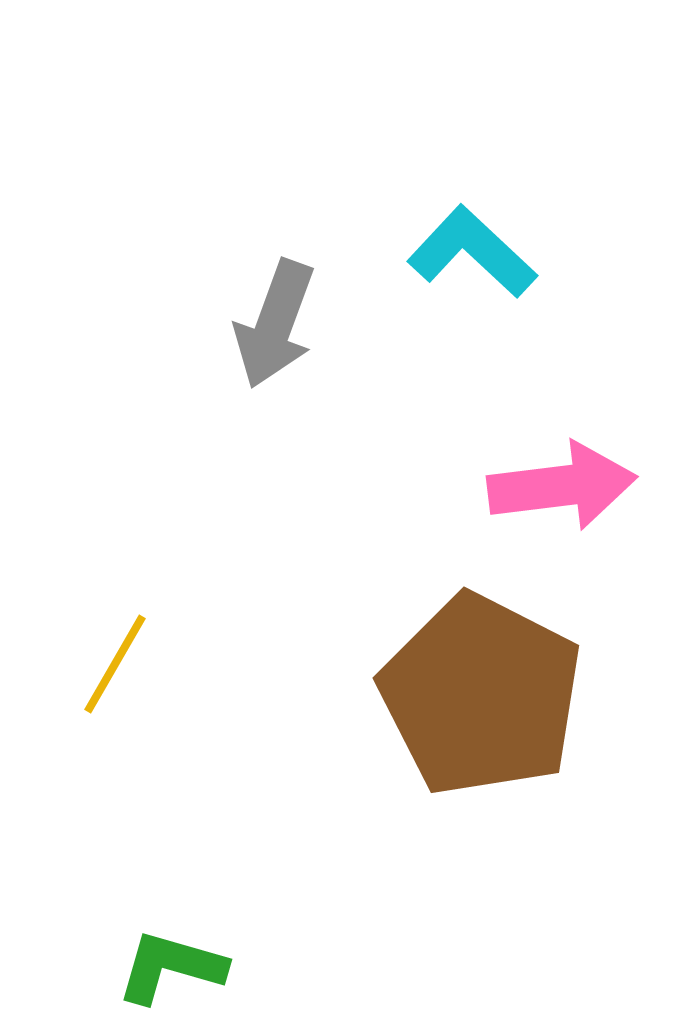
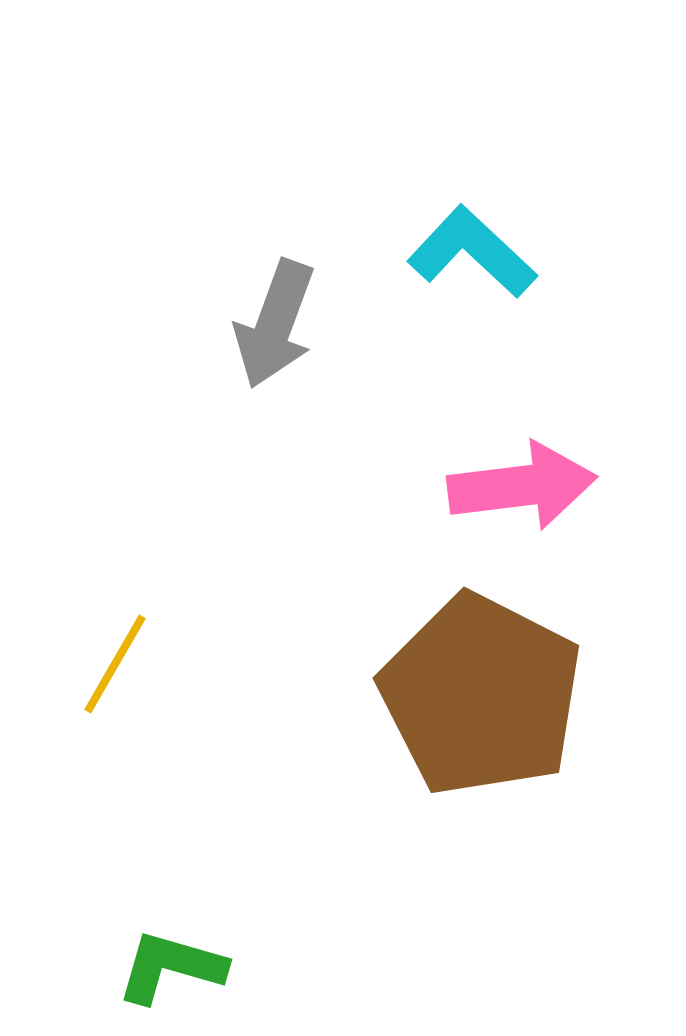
pink arrow: moved 40 px left
